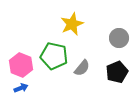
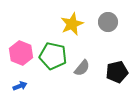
gray circle: moved 11 px left, 16 px up
green pentagon: moved 1 px left
pink hexagon: moved 12 px up
black pentagon: rotated 10 degrees clockwise
blue arrow: moved 1 px left, 2 px up
